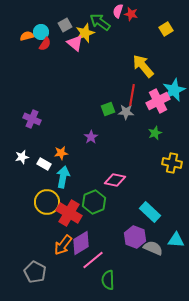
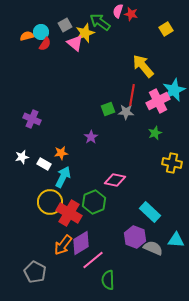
cyan arrow: rotated 15 degrees clockwise
yellow circle: moved 3 px right
